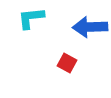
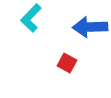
cyan L-shape: rotated 40 degrees counterclockwise
